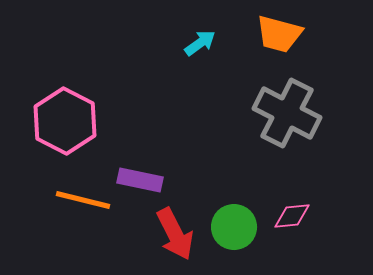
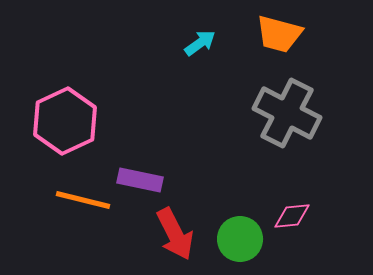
pink hexagon: rotated 8 degrees clockwise
green circle: moved 6 px right, 12 px down
